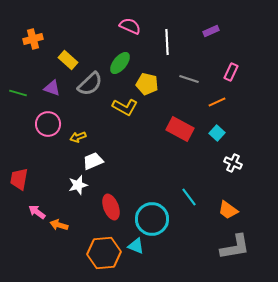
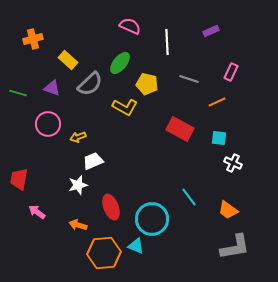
cyan square: moved 2 px right, 5 px down; rotated 35 degrees counterclockwise
orange arrow: moved 19 px right
